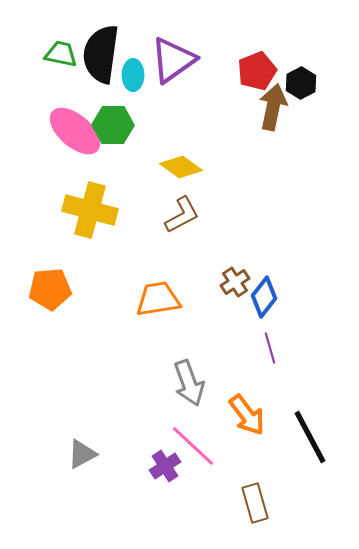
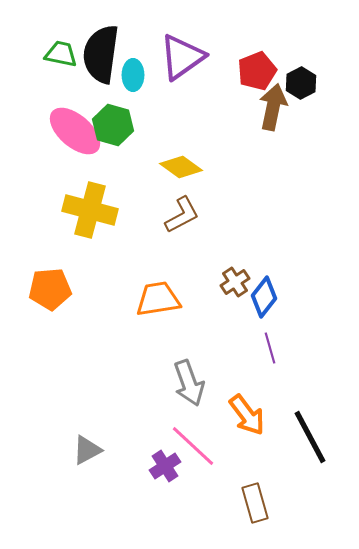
purple triangle: moved 9 px right, 3 px up
green hexagon: rotated 15 degrees clockwise
gray triangle: moved 5 px right, 4 px up
